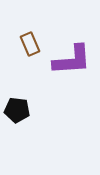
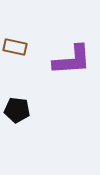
brown rectangle: moved 15 px left, 3 px down; rotated 55 degrees counterclockwise
